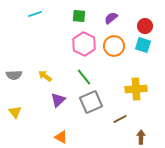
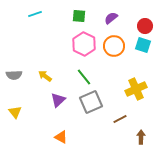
yellow cross: rotated 20 degrees counterclockwise
